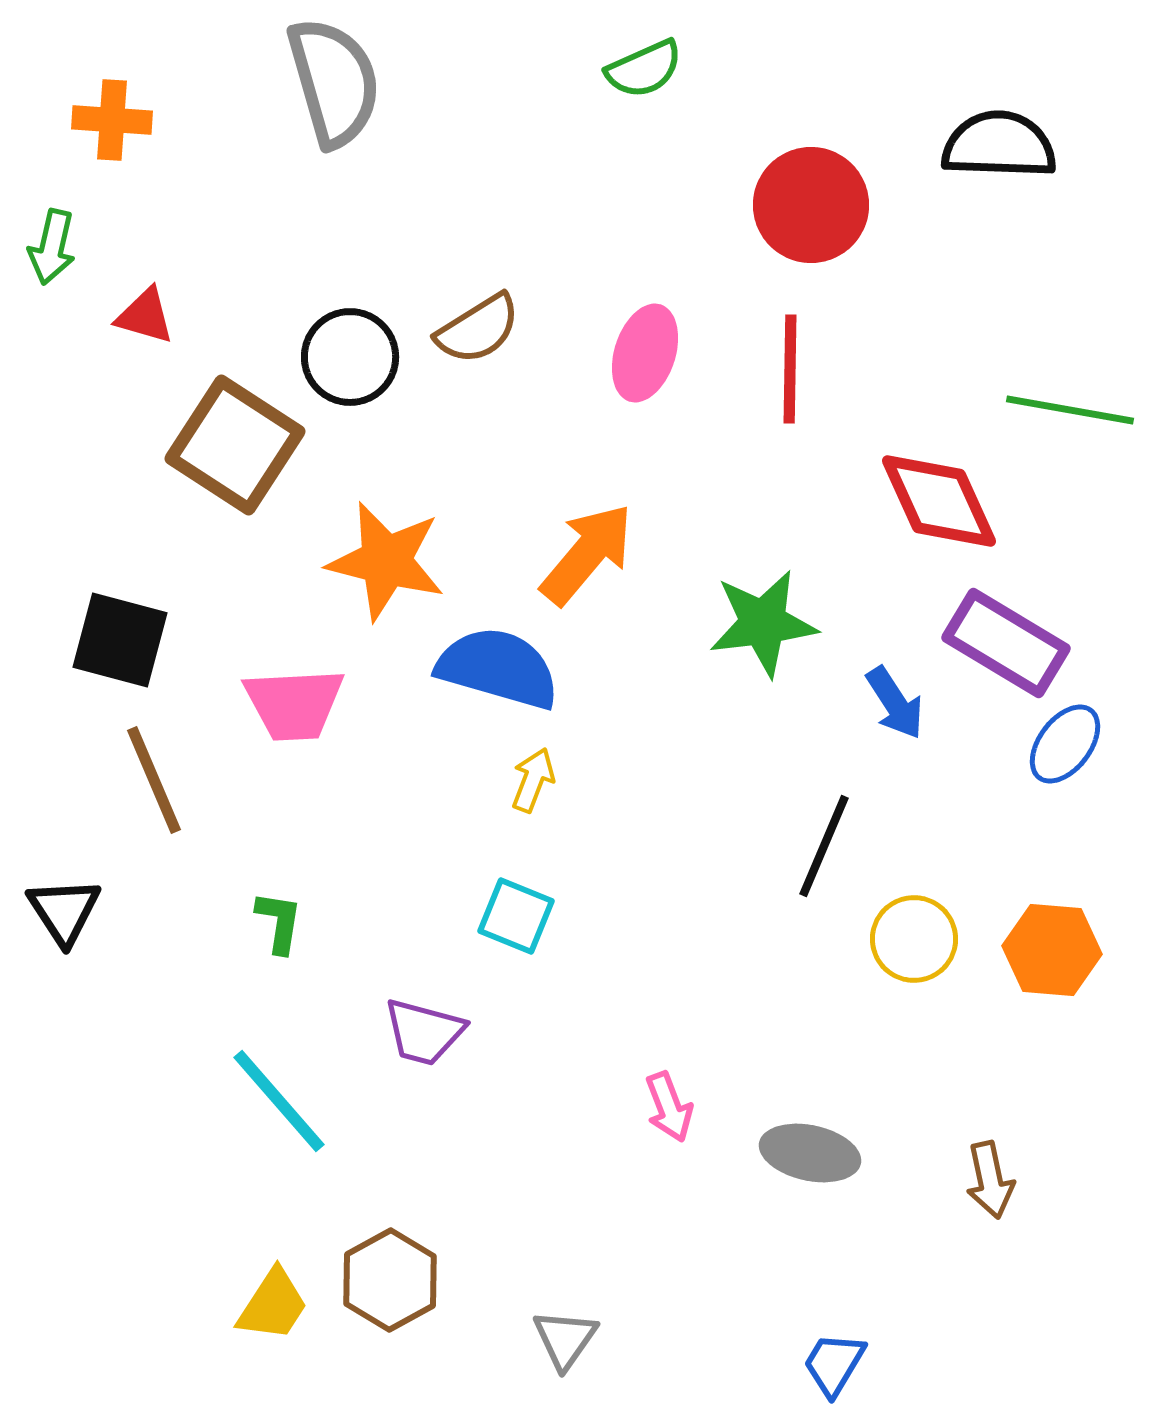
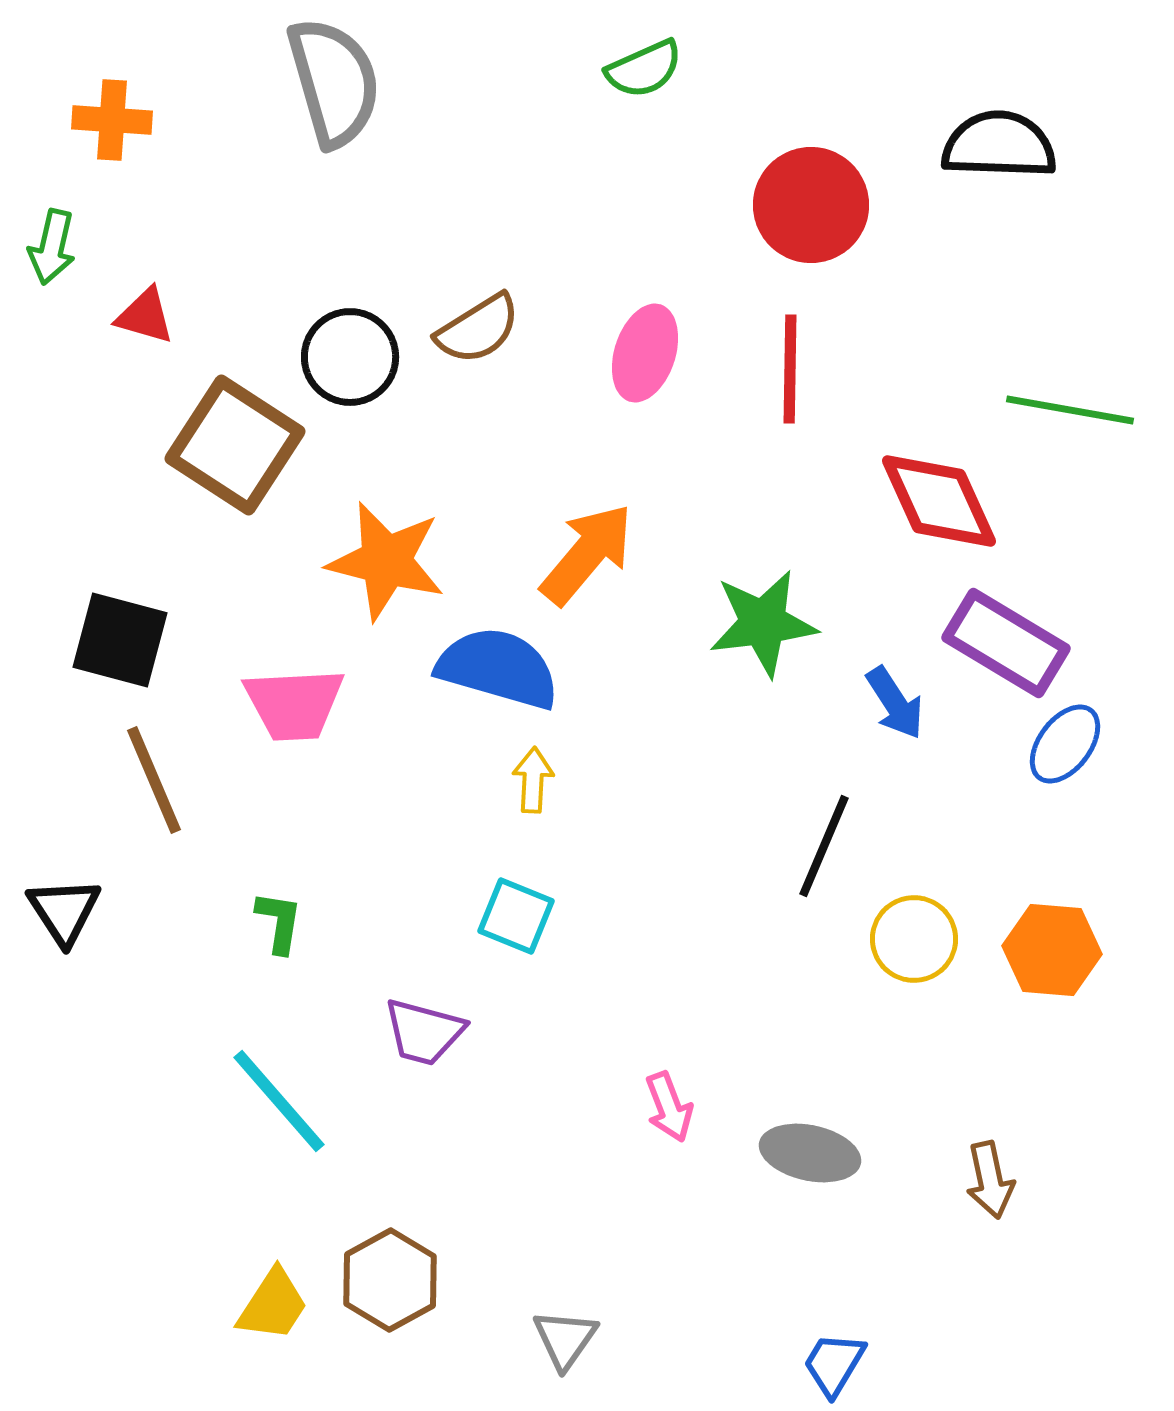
yellow arrow: rotated 18 degrees counterclockwise
